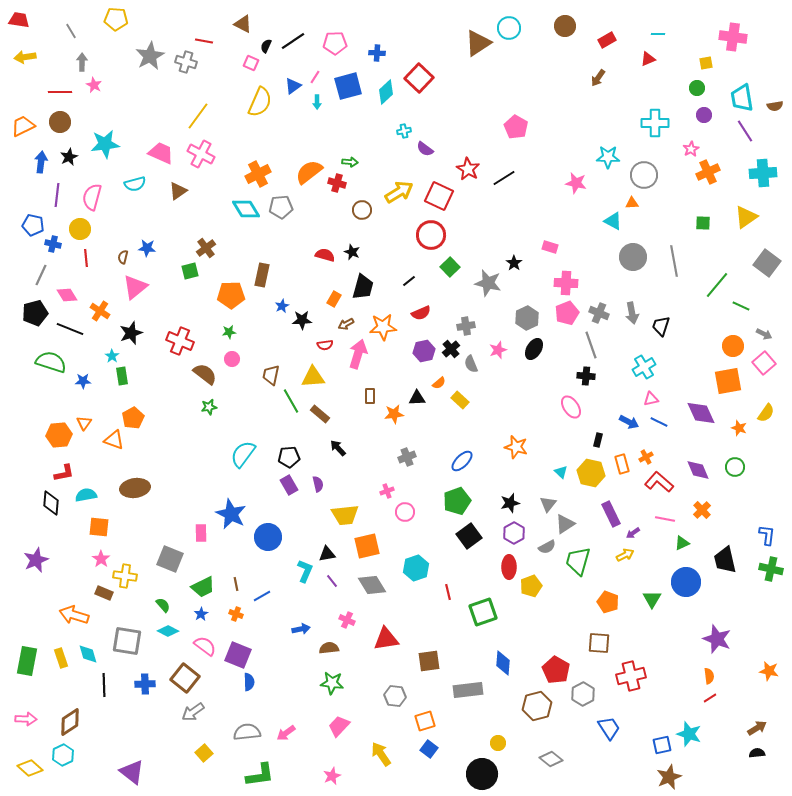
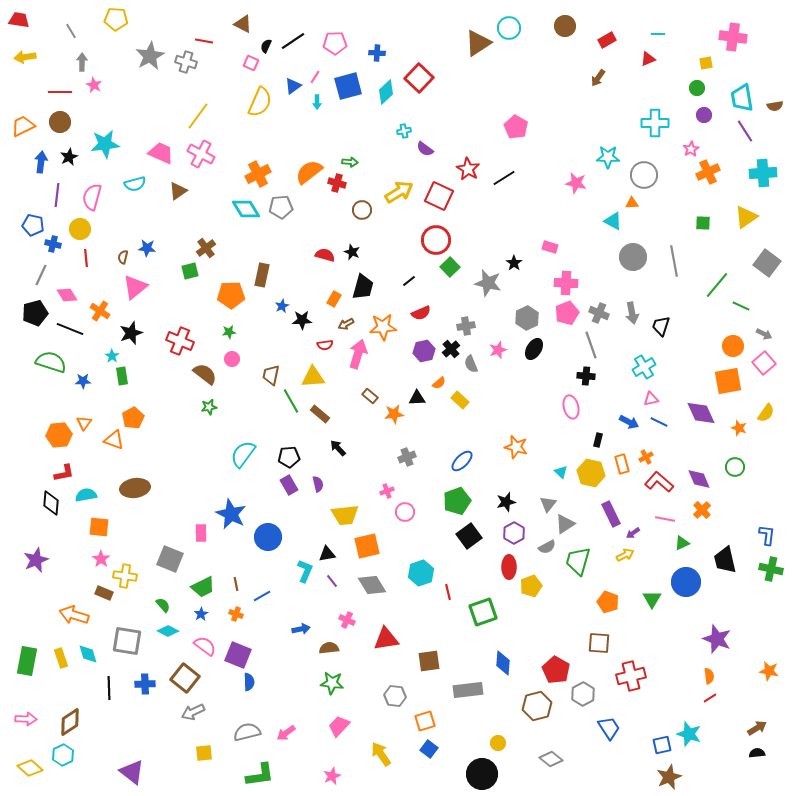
red circle at (431, 235): moved 5 px right, 5 px down
brown rectangle at (370, 396): rotated 49 degrees counterclockwise
pink ellipse at (571, 407): rotated 20 degrees clockwise
purple diamond at (698, 470): moved 1 px right, 9 px down
black star at (510, 503): moved 4 px left, 1 px up
cyan hexagon at (416, 568): moved 5 px right, 5 px down
black line at (104, 685): moved 5 px right, 3 px down
gray arrow at (193, 712): rotated 10 degrees clockwise
gray semicircle at (247, 732): rotated 8 degrees counterclockwise
yellow square at (204, 753): rotated 36 degrees clockwise
